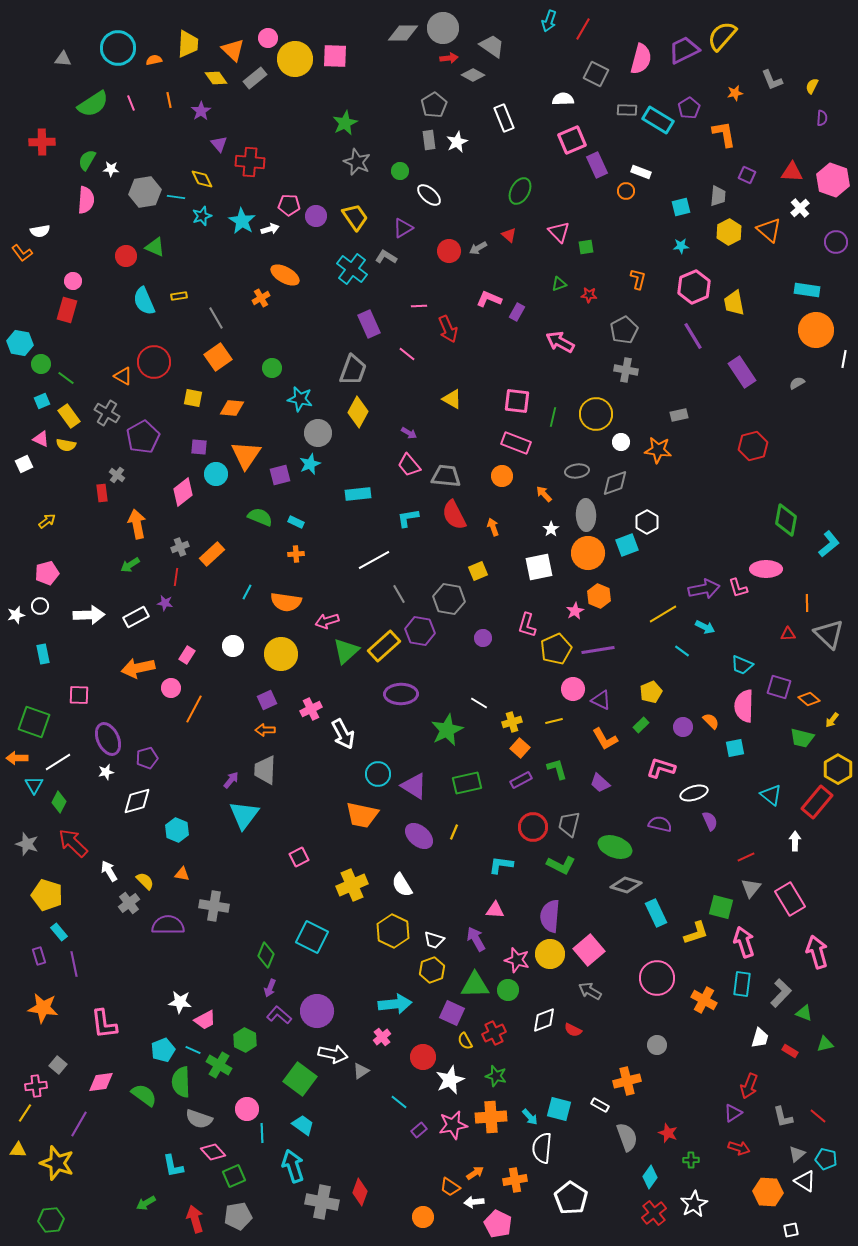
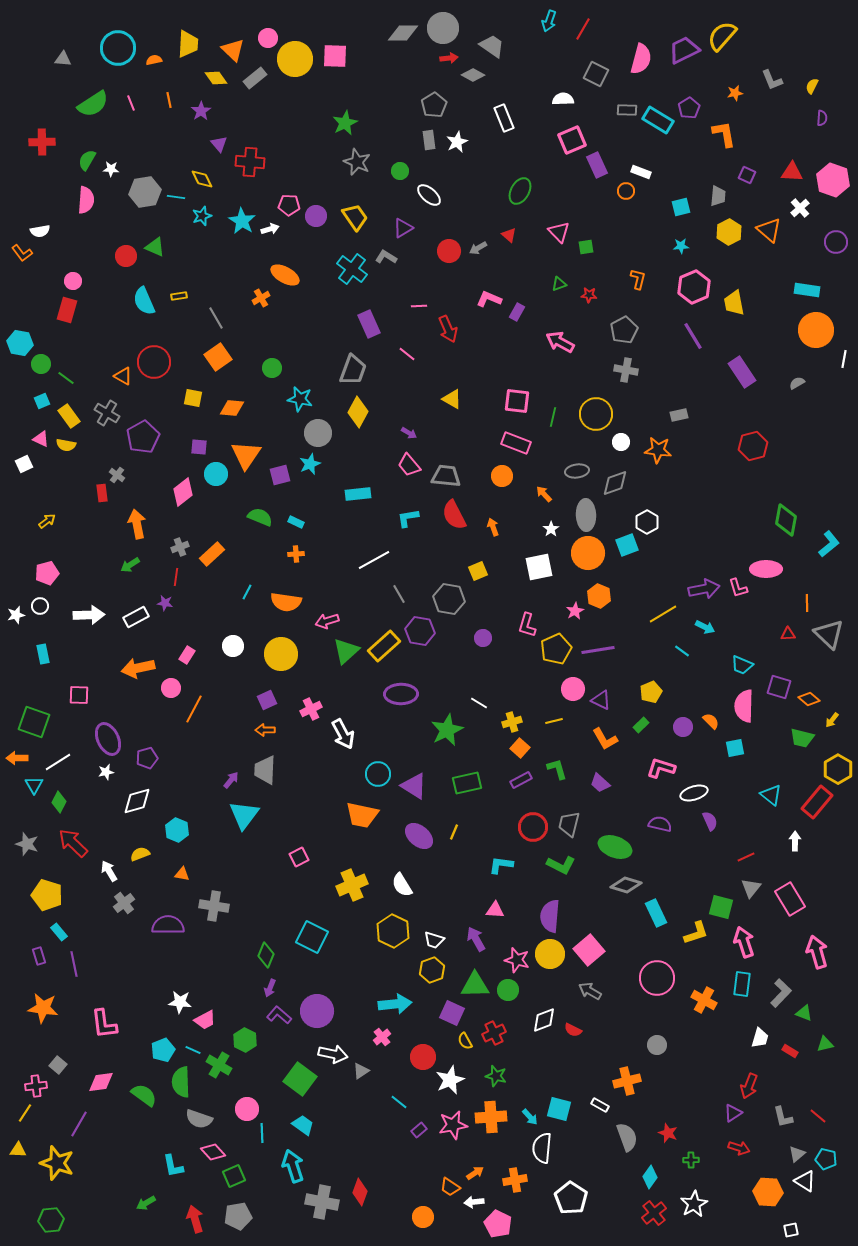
yellow semicircle at (145, 881): moved 5 px left, 27 px up; rotated 66 degrees counterclockwise
gray cross at (129, 903): moved 5 px left
